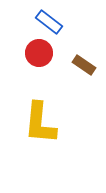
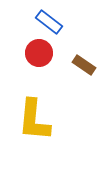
yellow L-shape: moved 6 px left, 3 px up
